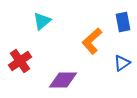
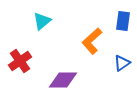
blue rectangle: moved 1 px up; rotated 18 degrees clockwise
